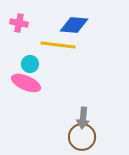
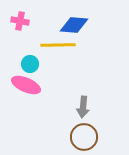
pink cross: moved 1 px right, 2 px up
yellow line: rotated 8 degrees counterclockwise
pink ellipse: moved 2 px down
gray arrow: moved 11 px up
brown circle: moved 2 px right
